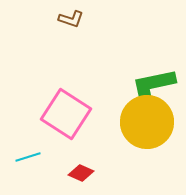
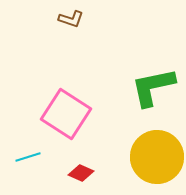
yellow circle: moved 10 px right, 35 px down
